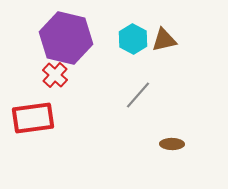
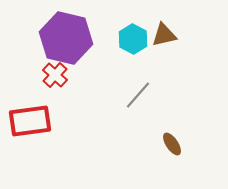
brown triangle: moved 5 px up
red rectangle: moved 3 px left, 3 px down
brown ellipse: rotated 55 degrees clockwise
